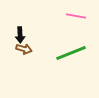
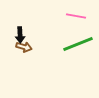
brown arrow: moved 2 px up
green line: moved 7 px right, 9 px up
